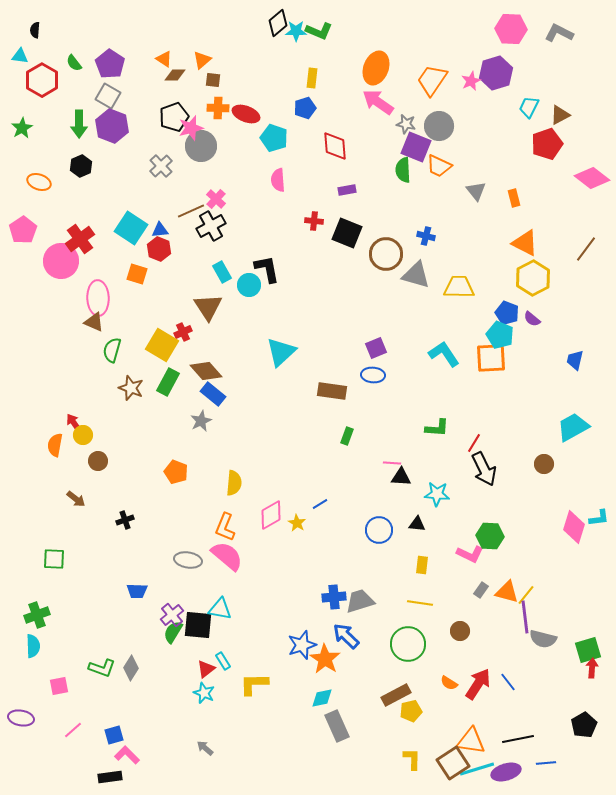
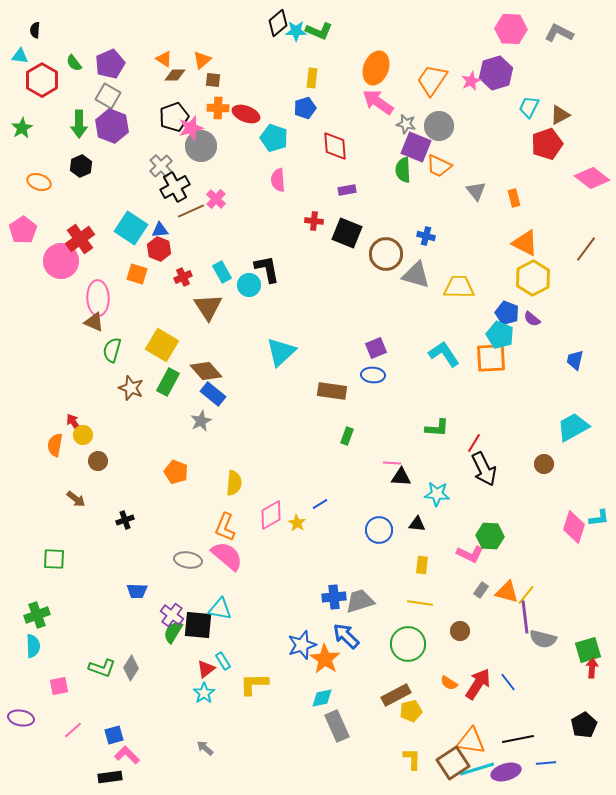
purple pentagon at (110, 64): rotated 16 degrees clockwise
black cross at (211, 226): moved 36 px left, 39 px up
red cross at (183, 332): moved 55 px up
purple cross at (172, 615): rotated 15 degrees counterclockwise
cyan star at (204, 693): rotated 15 degrees clockwise
